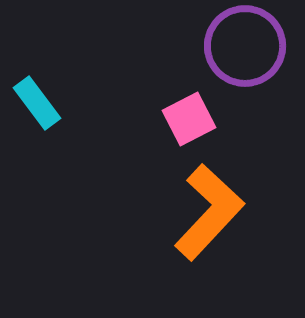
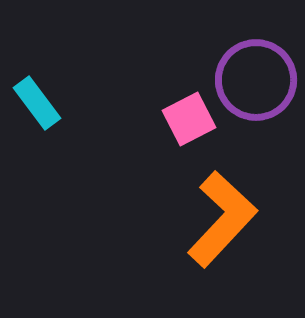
purple circle: moved 11 px right, 34 px down
orange L-shape: moved 13 px right, 7 px down
